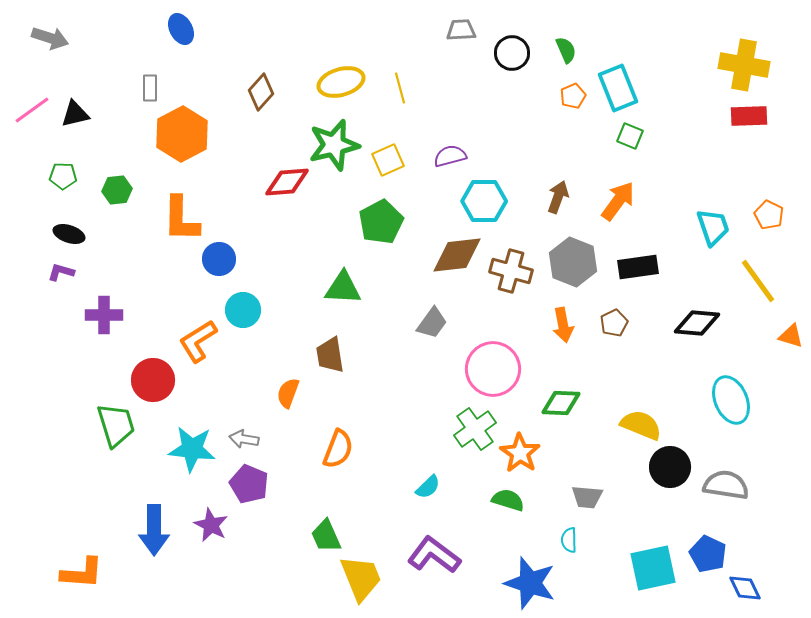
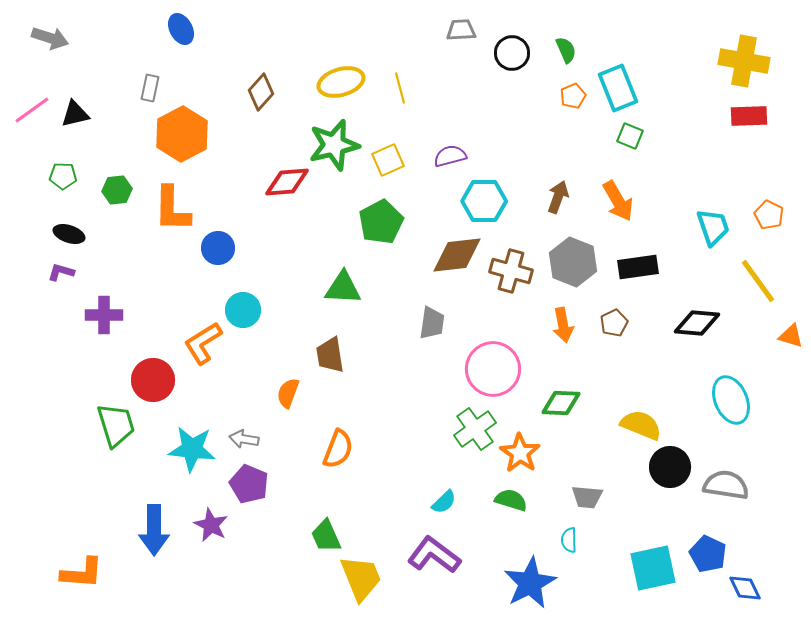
yellow cross at (744, 65): moved 4 px up
gray rectangle at (150, 88): rotated 12 degrees clockwise
orange arrow at (618, 201): rotated 114 degrees clockwise
orange L-shape at (181, 219): moved 9 px left, 10 px up
blue circle at (219, 259): moved 1 px left, 11 px up
gray trapezoid at (432, 323): rotated 28 degrees counterclockwise
orange L-shape at (198, 341): moved 5 px right, 2 px down
cyan semicircle at (428, 487): moved 16 px right, 15 px down
green semicircle at (508, 500): moved 3 px right
blue star at (530, 583): rotated 26 degrees clockwise
